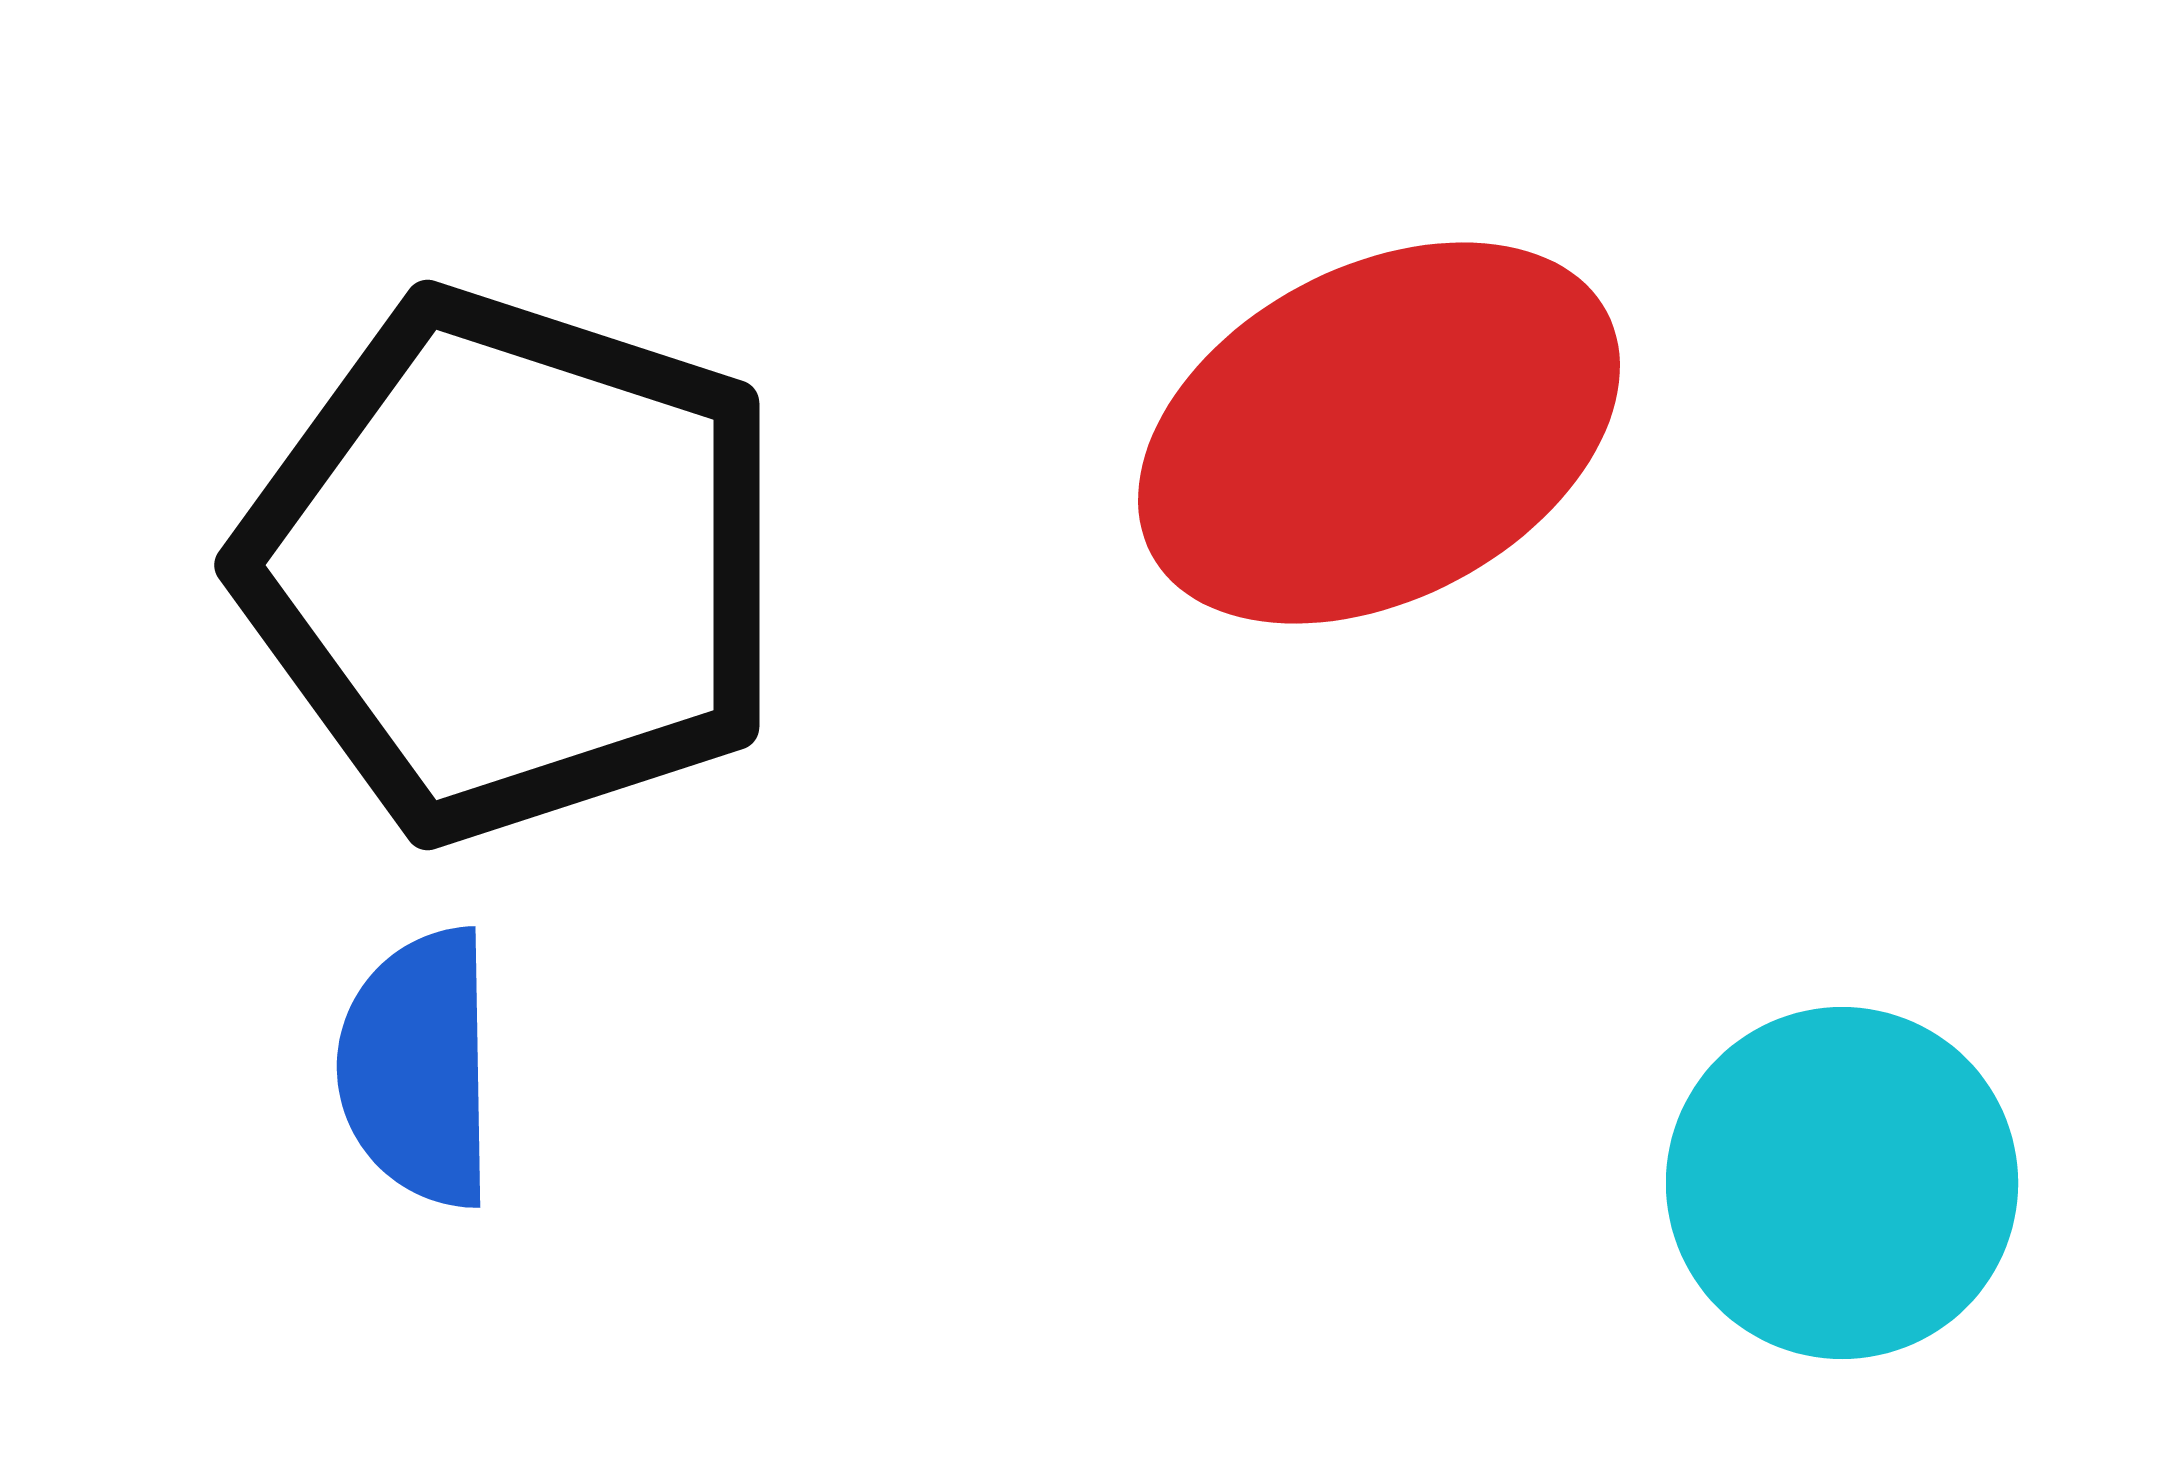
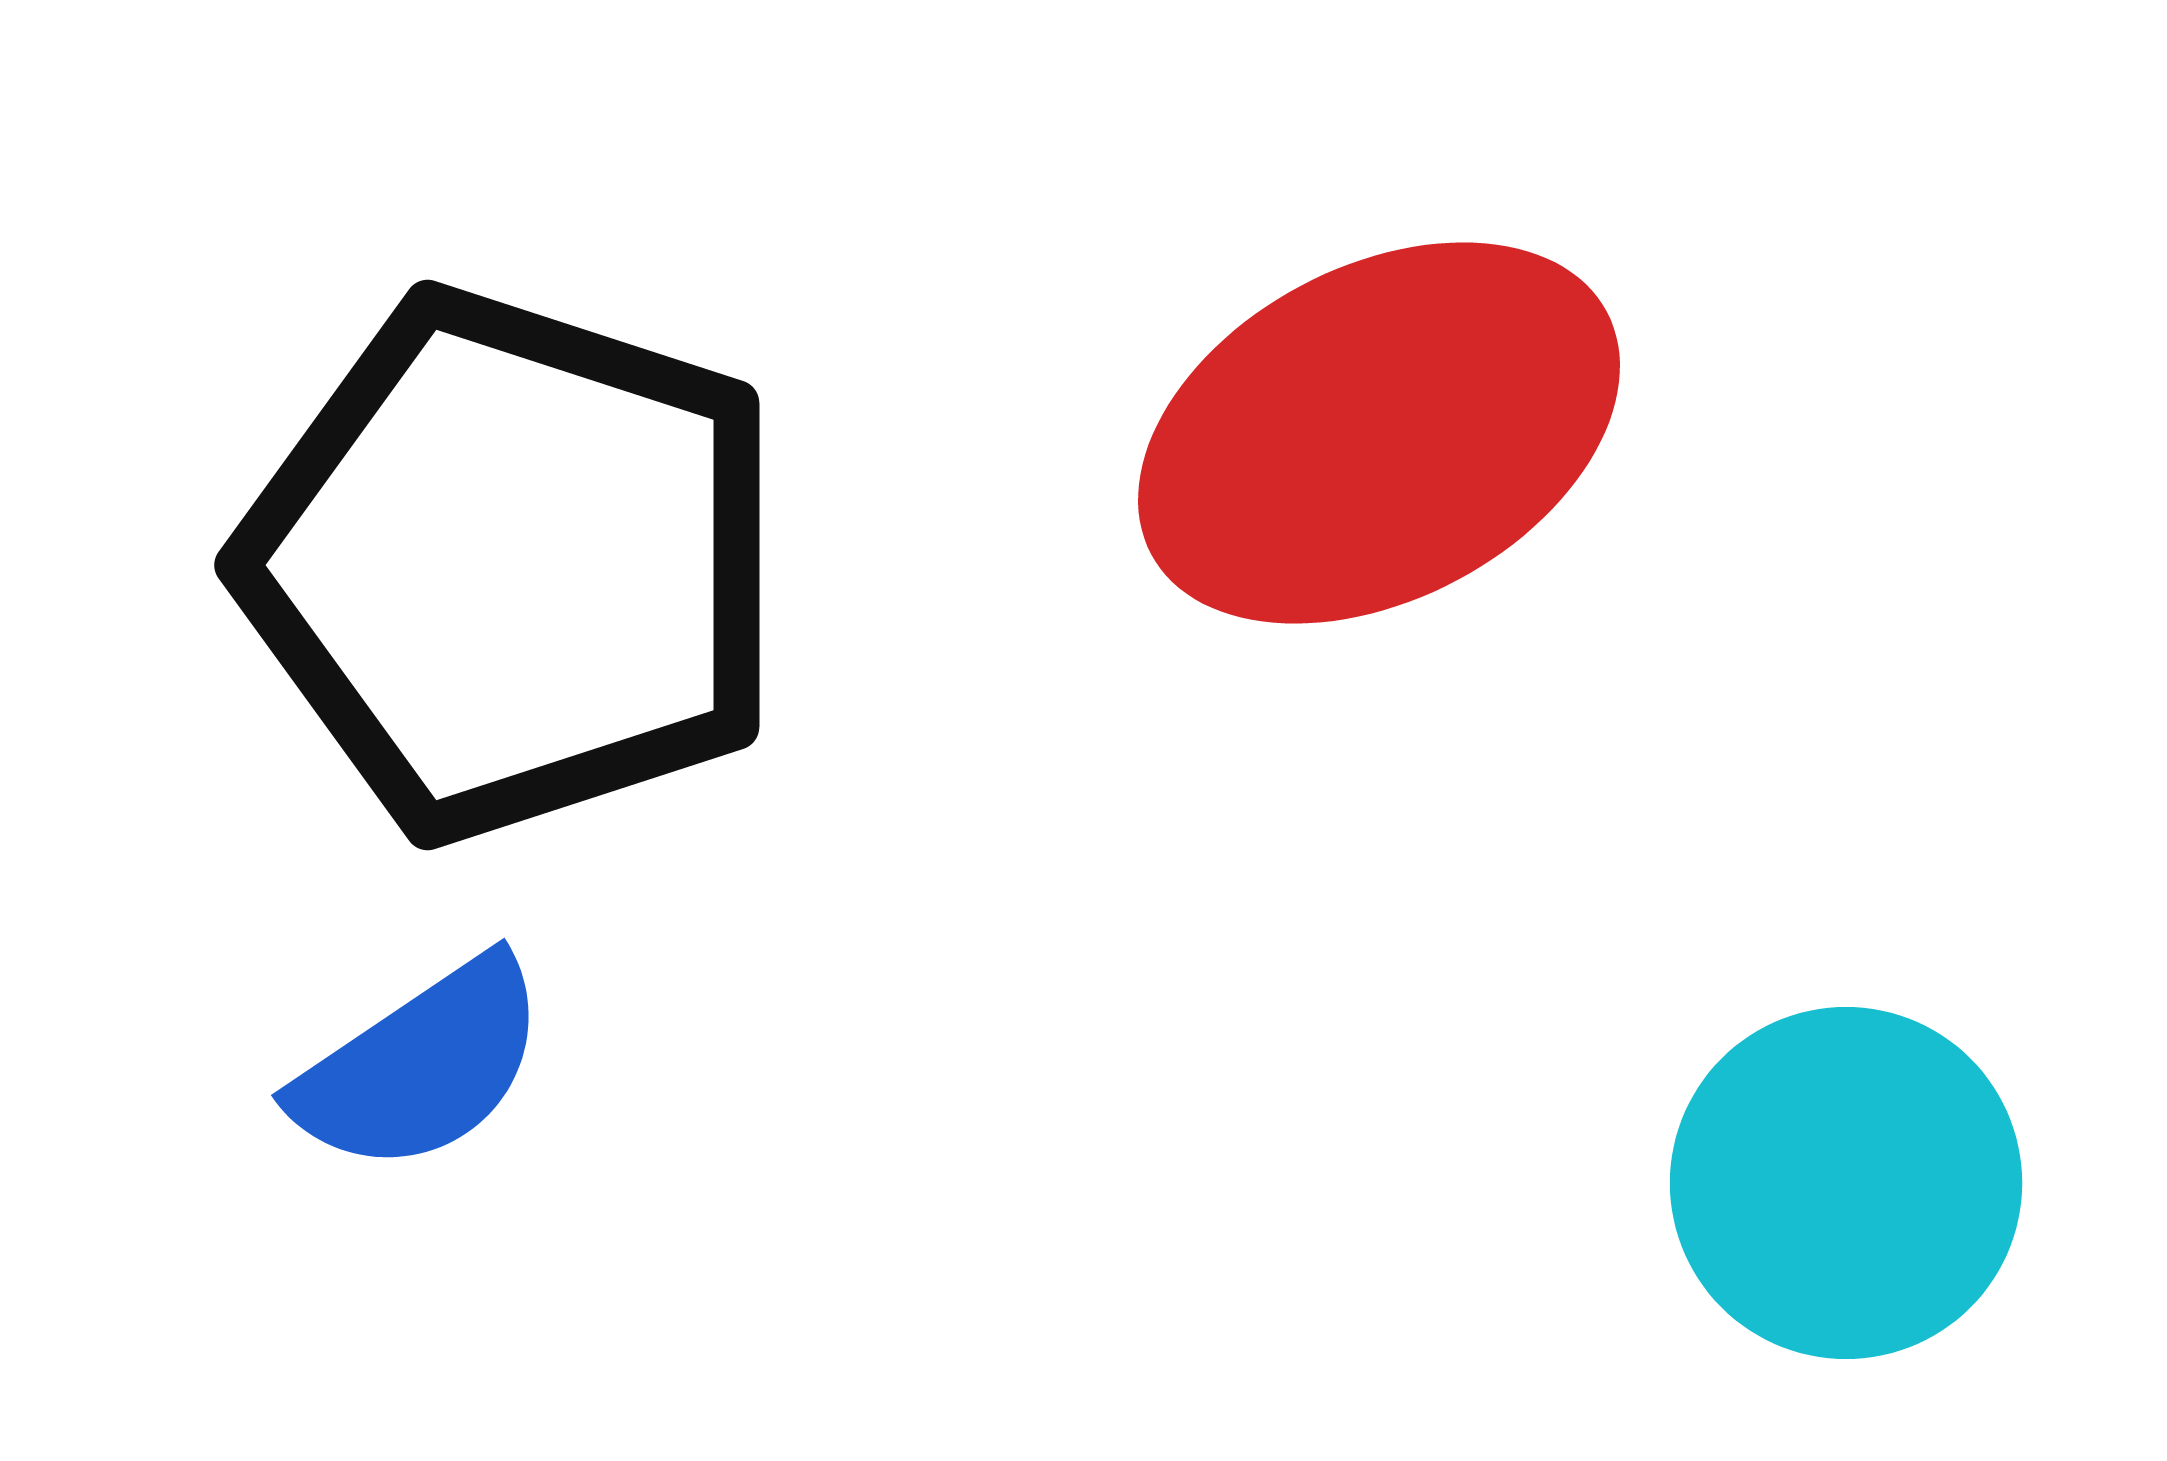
blue semicircle: moved 3 px right, 2 px up; rotated 123 degrees counterclockwise
cyan circle: moved 4 px right
